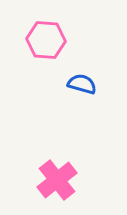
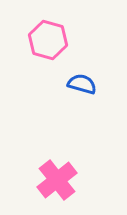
pink hexagon: moved 2 px right; rotated 12 degrees clockwise
